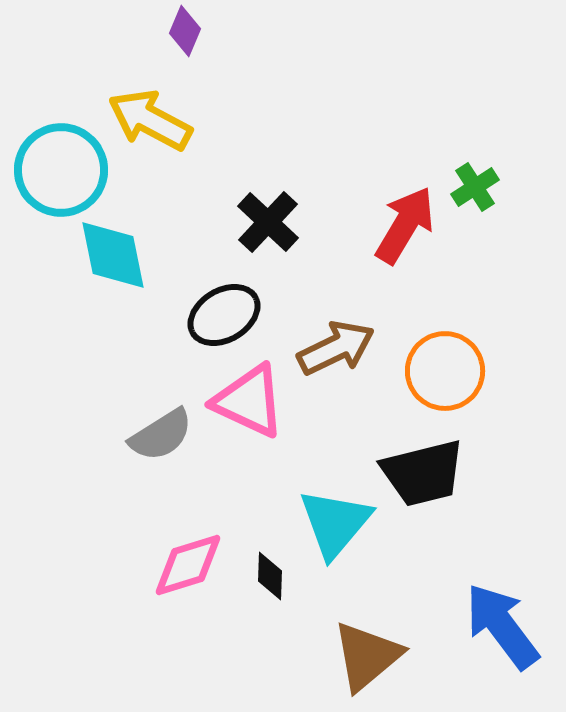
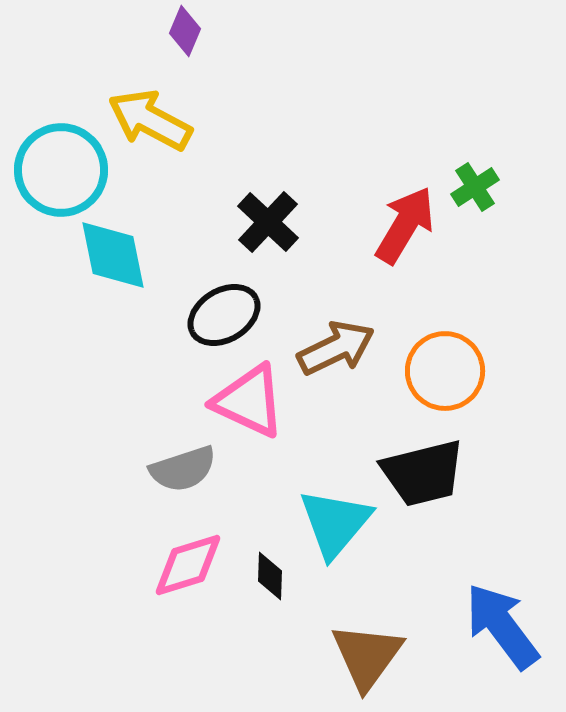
gray semicircle: moved 22 px right, 34 px down; rotated 14 degrees clockwise
brown triangle: rotated 14 degrees counterclockwise
